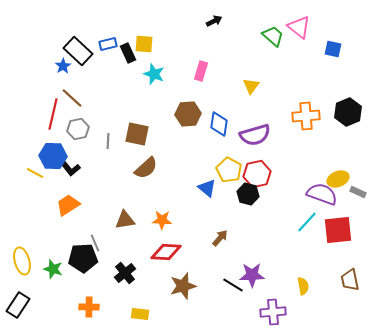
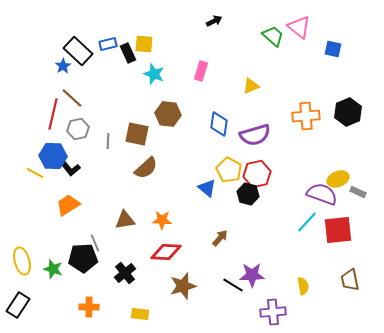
yellow triangle at (251, 86): rotated 30 degrees clockwise
brown hexagon at (188, 114): moved 20 px left; rotated 10 degrees clockwise
